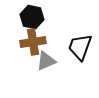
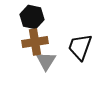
brown cross: moved 2 px right
gray triangle: rotated 35 degrees counterclockwise
